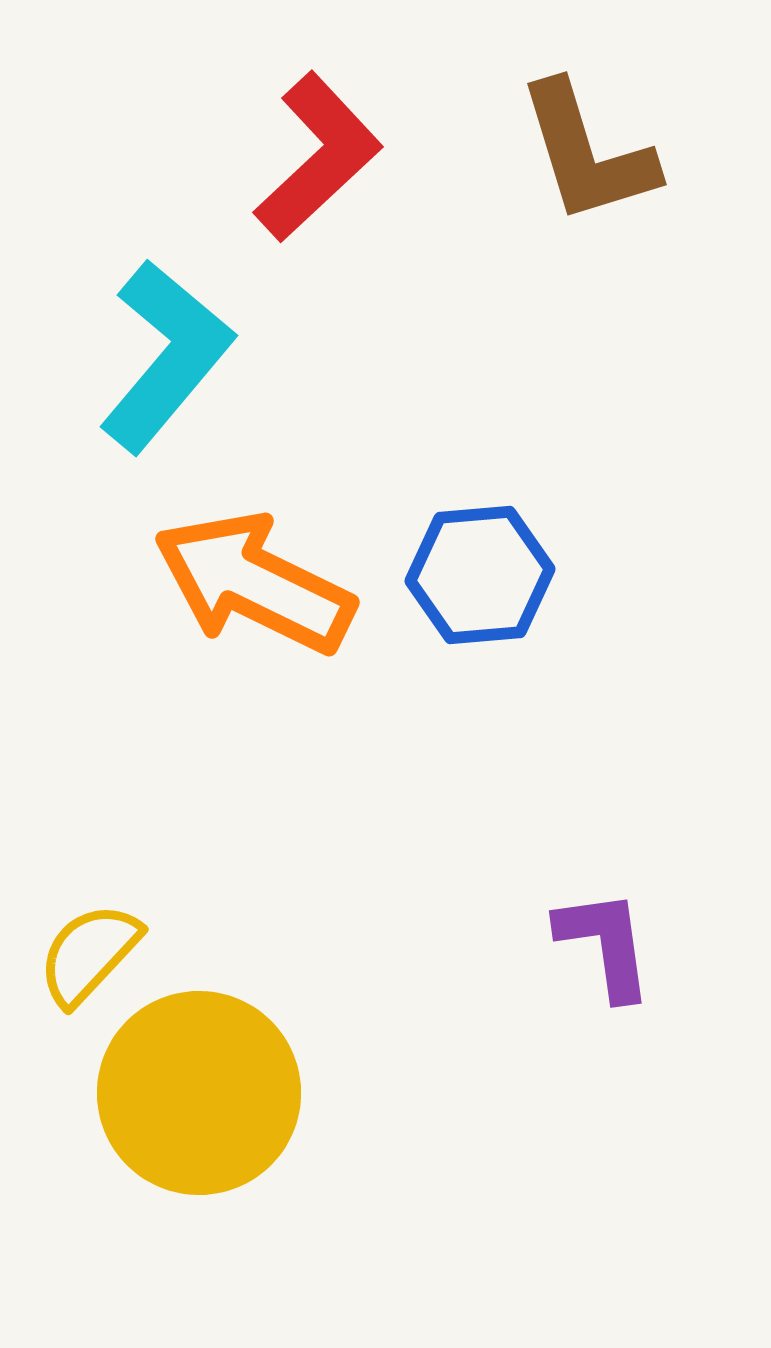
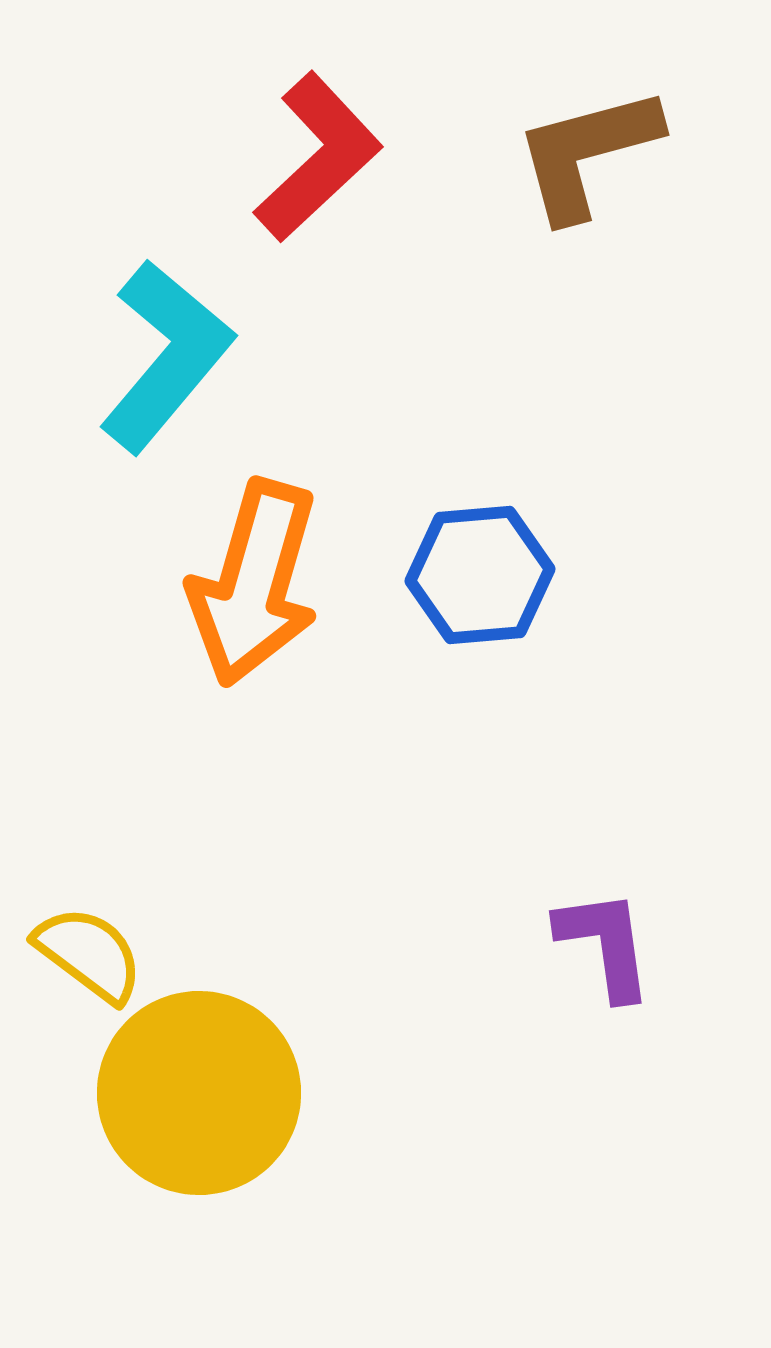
brown L-shape: rotated 92 degrees clockwise
orange arrow: rotated 100 degrees counterclockwise
yellow semicircle: rotated 84 degrees clockwise
